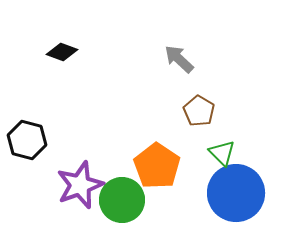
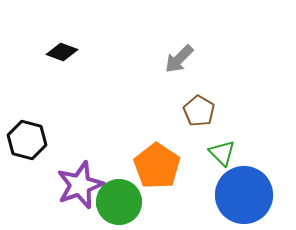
gray arrow: rotated 88 degrees counterclockwise
blue circle: moved 8 px right, 2 px down
green circle: moved 3 px left, 2 px down
